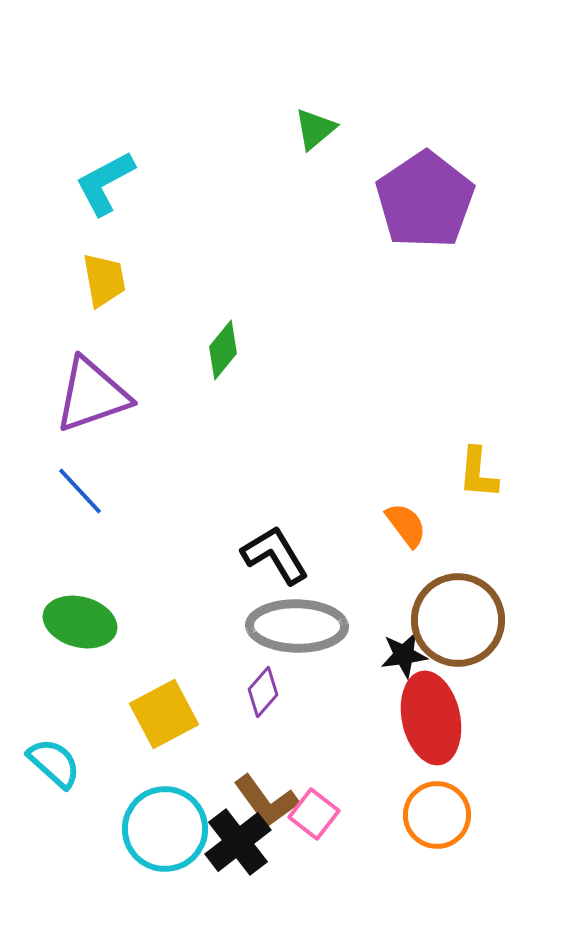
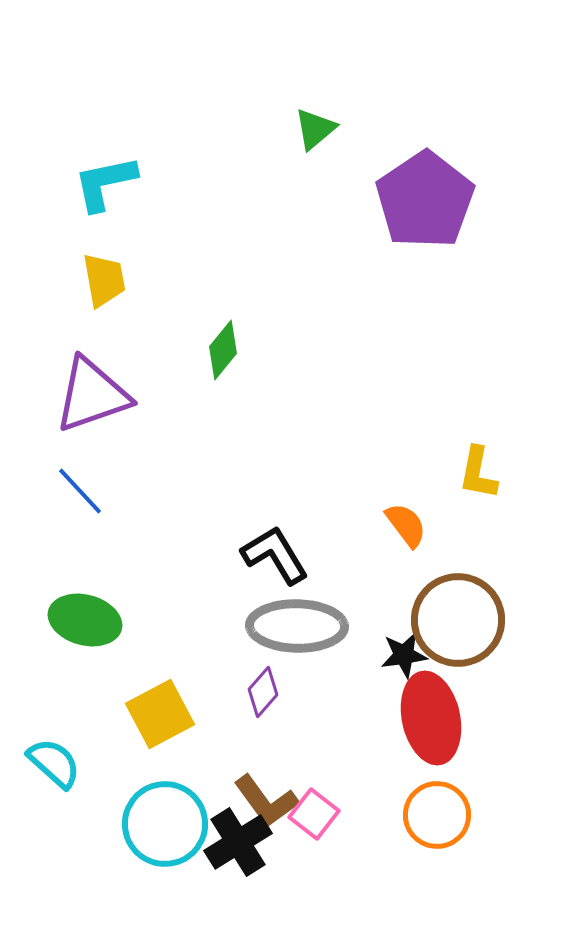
cyan L-shape: rotated 16 degrees clockwise
yellow L-shape: rotated 6 degrees clockwise
green ellipse: moved 5 px right, 2 px up
yellow square: moved 4 px left
cyan circle: moved 5 px up
black cross: rotated 6 degrees clockwise
